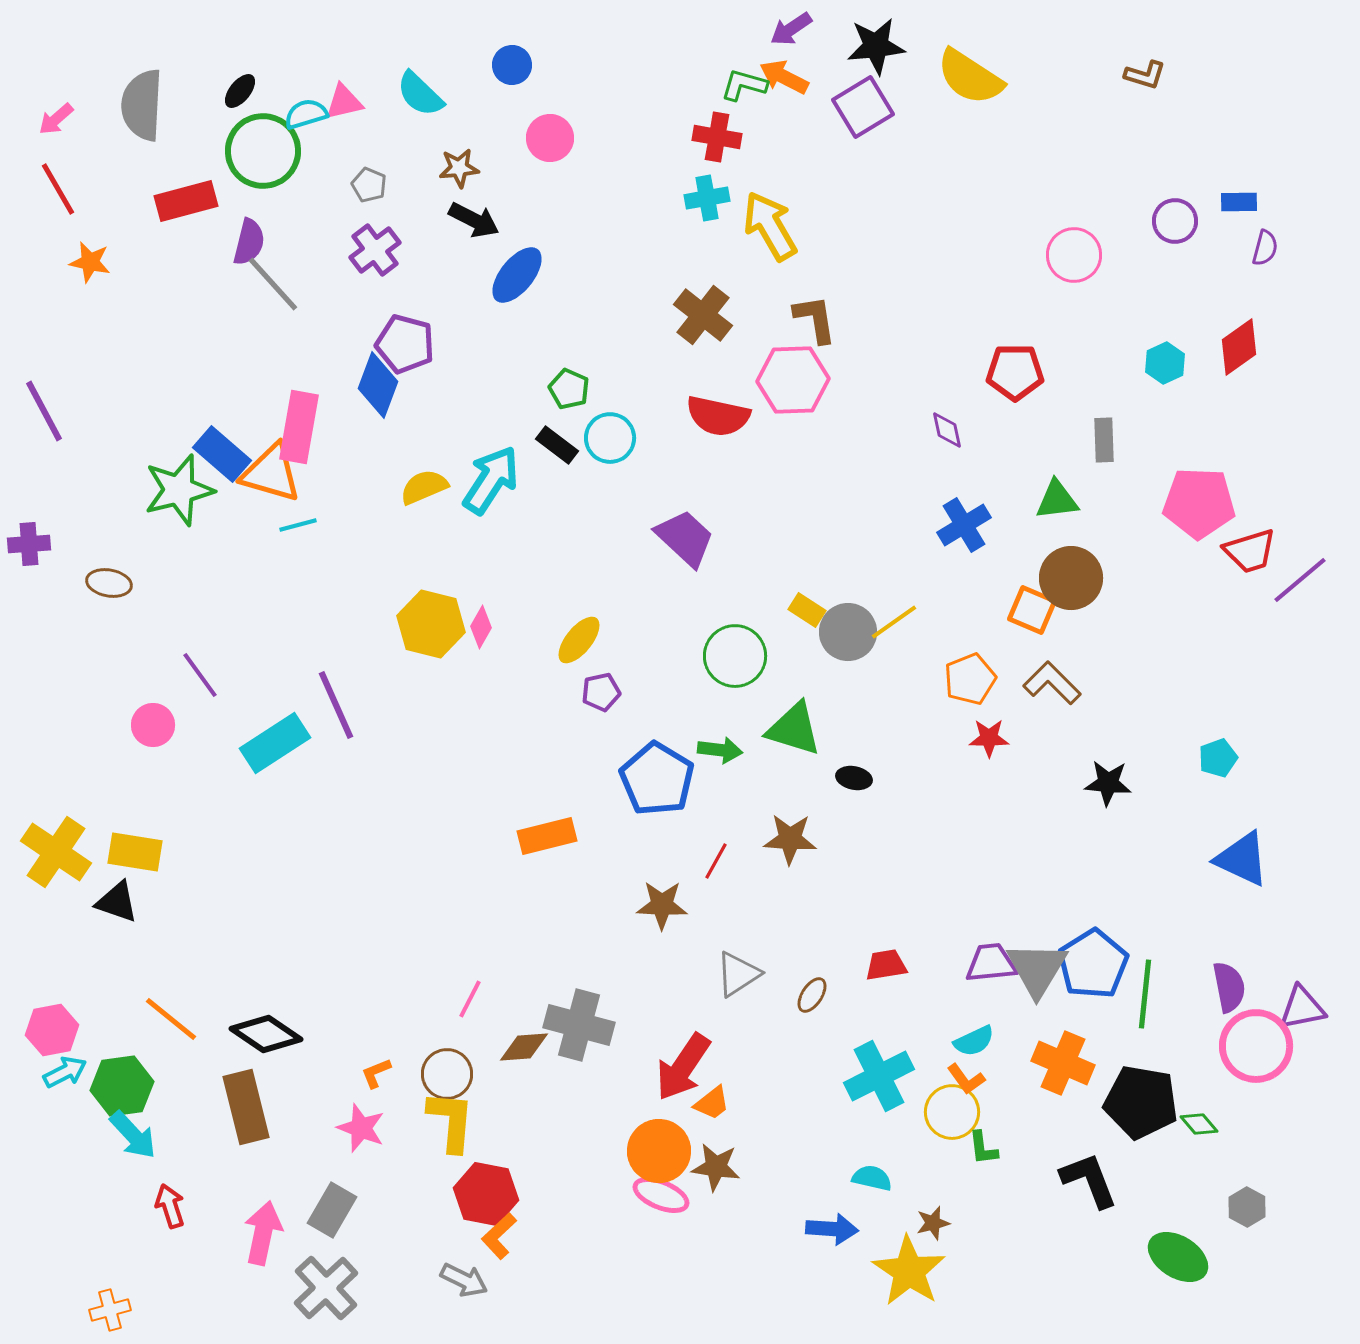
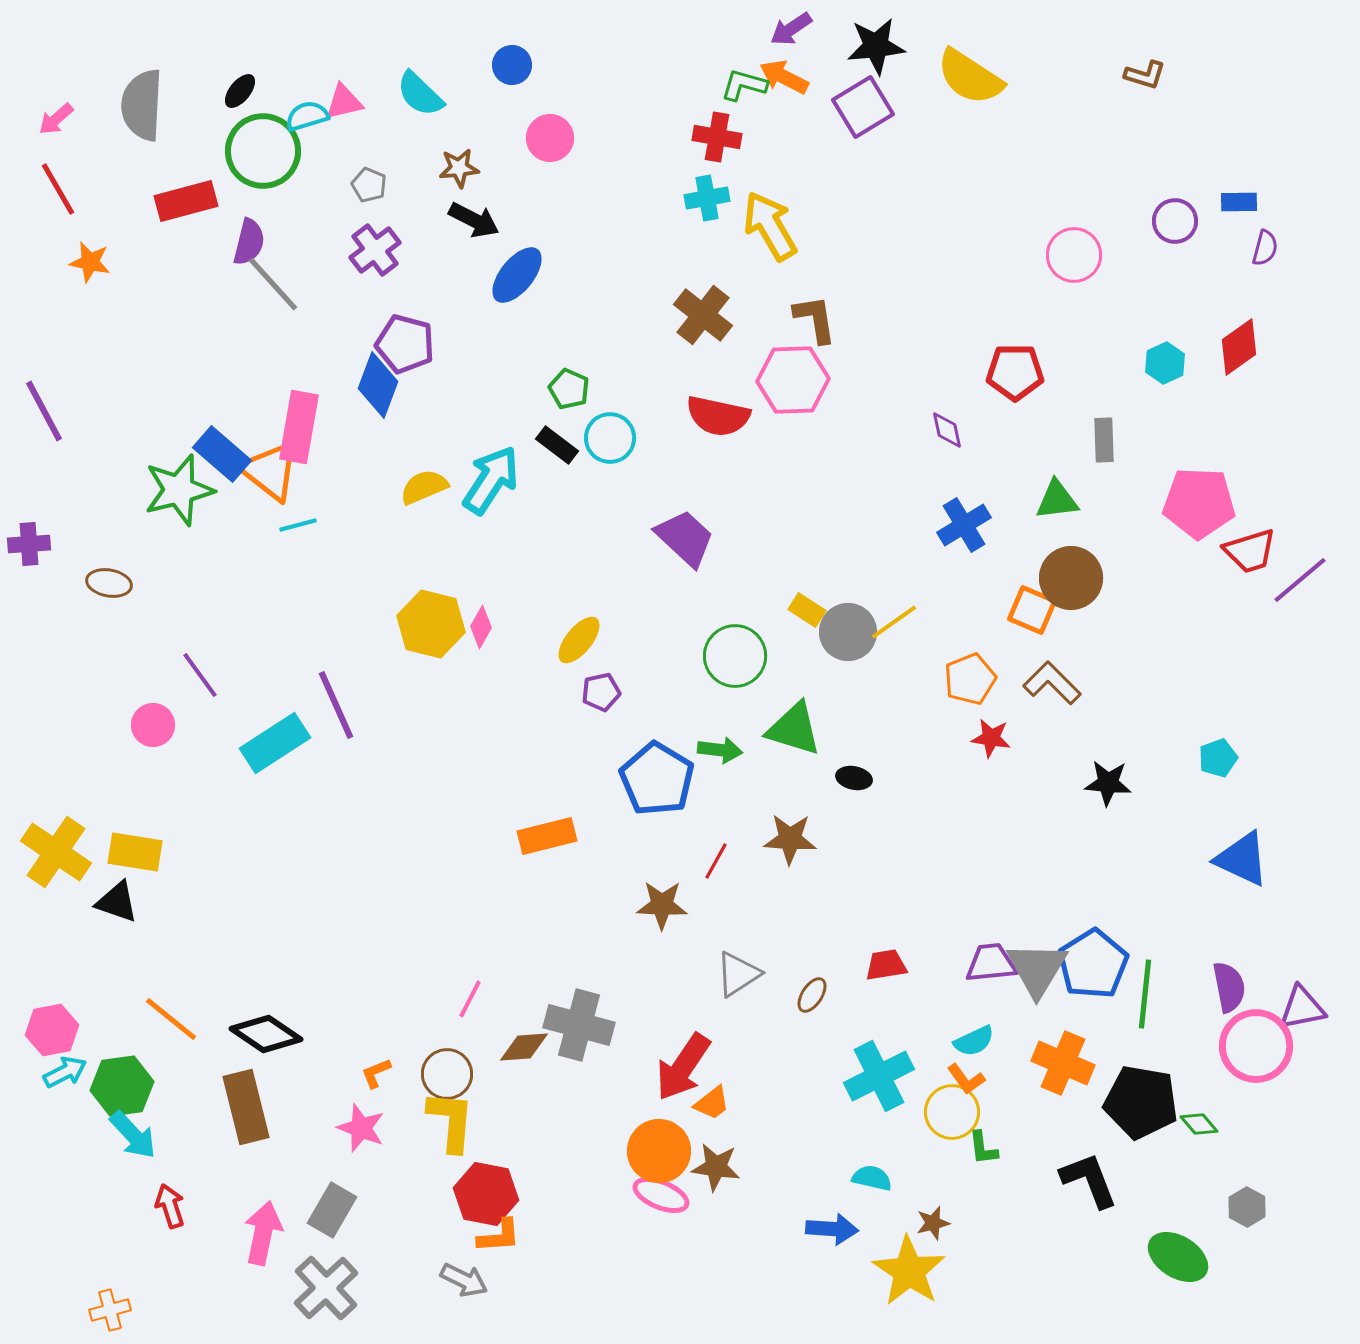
cyan semicircle at (306, 114): moved 1 px right, 2 px down
orange triangle at (271, 473): moved 1 px left, 2 px up; rotated 22 degrees clockwise
red star at (989, 738): moved 2 px right; rotated 9 degrees clockwise
orange L-shape at (499, 1236): rotated 141 degrees counterclockwise
